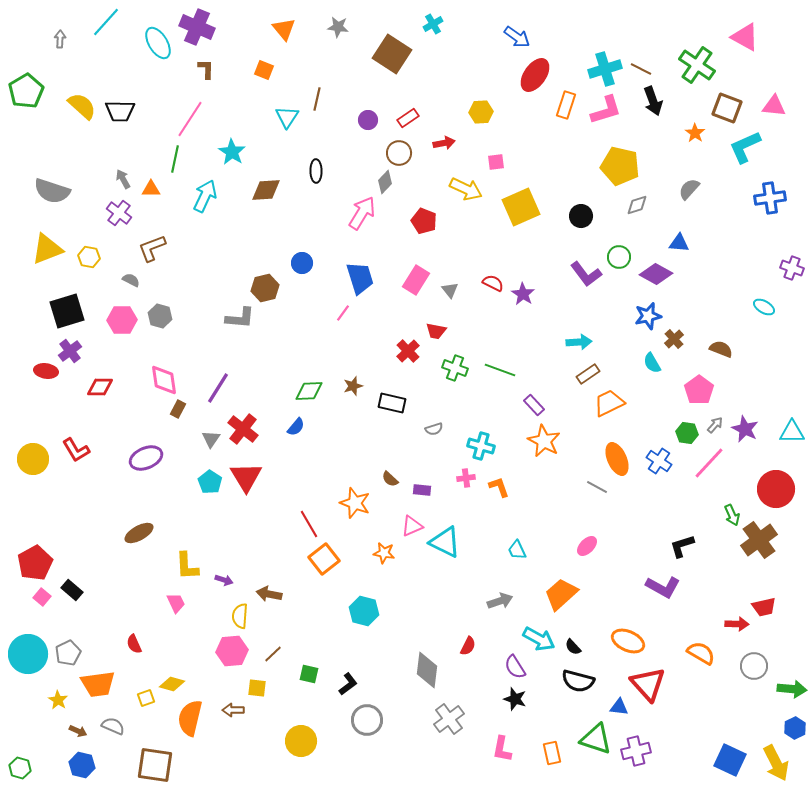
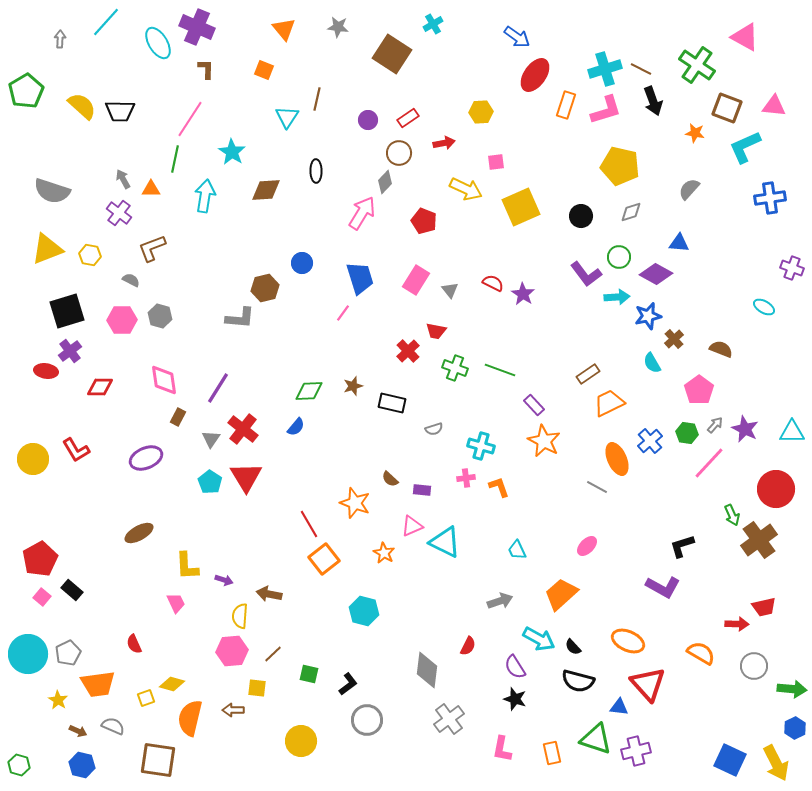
orange star at (695, 133): rotated 24 degrees counterclockwise
cyan arrow at (205, 196): rotated 16 degrees counterclockwise
gray diamond at (637, 205): moved 6 px left, 7 px down
yellow hexagon at (89, 257): moved 1 px right, 2 px up
cyan arrow at (579, 342): moved 38 px right, 45 px up
brown rectangle at (178, 409): moved 8 px down
blue cross at (659, 461): moved 9 px left, 20 px up; rotated 15 degrees clockwise
orange star at (384, 553): rotated 20 degrees clockwise
red pentagon at (35, 563): moved 5 px right, 4 px up
brown square at (155, 765): moved 3 px right, 5 px up
green hexagon at (20, 768): moved 1 px left, 3 px up
